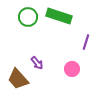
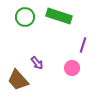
green circle: moved 3 px left
purple line: moved 3 px left, 3 px down
pink circle: moved 1 px up
brown trapezoid: moved 1 px down
